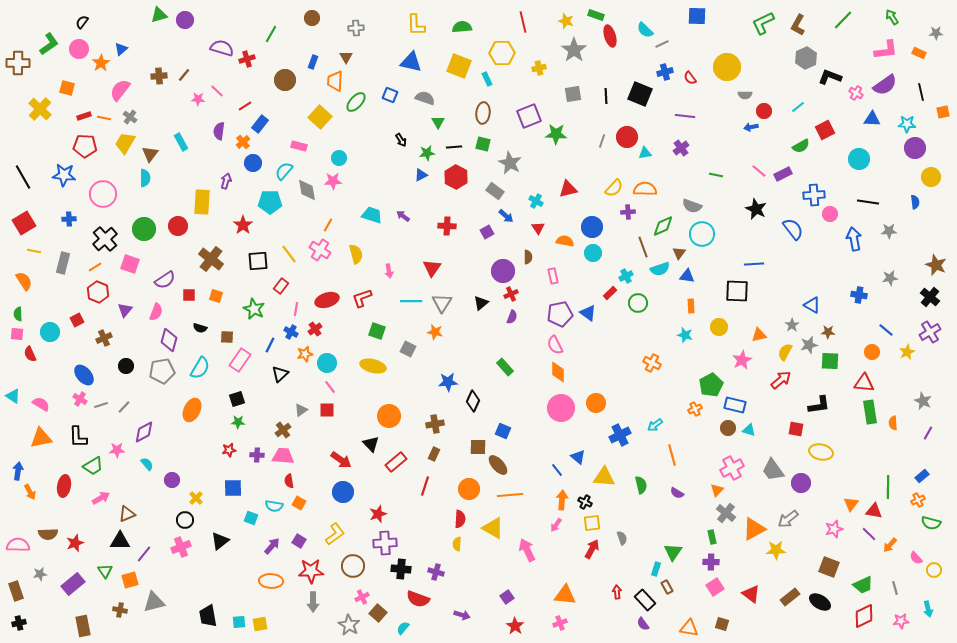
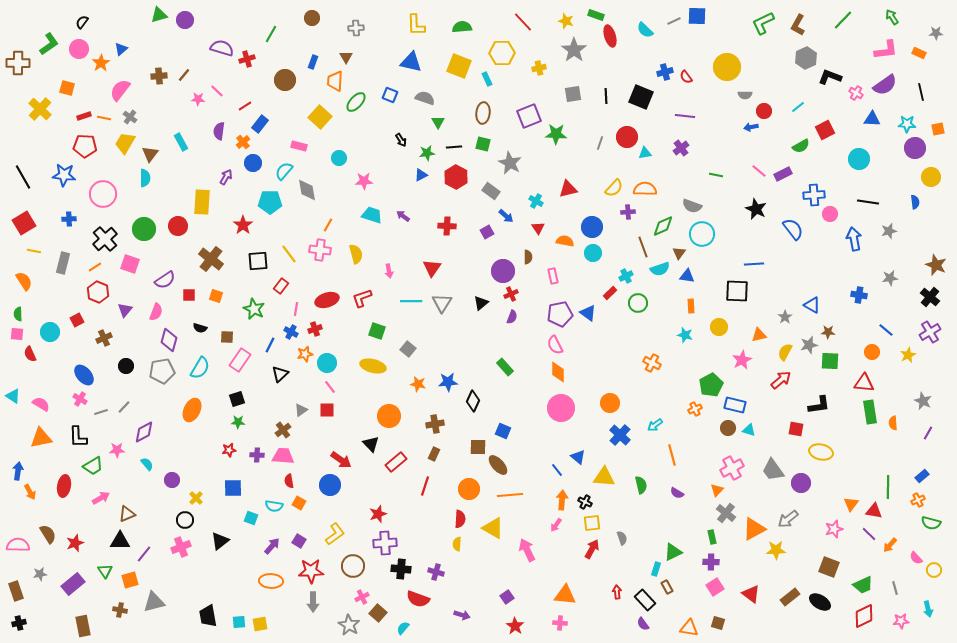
red line at (523, 22): rotated 30 degrees counterclockwise
gray line at (662, 44): moved 12 px right, 23 px up
red semicircle at (690, 78): moved 4 px left, 1 px up
black square at (640, 94): moved 1 px right, 3 px down
orange square at (943, 112): moved 5 px left, 17 px down
gray line at (602, 141): moved 2 px left, 2 px down
purple arrow at (226, 181): moved 4 px up; rotated 14 degrees clockwise
pink star at (333, 181): moved 31 px right
gray rectangle at (495, 191): moved 4 px left
gray star at (889, 231): rotated 14 degrees counterclockwise
pink cross at (320, 250): rotated 25 degrees counterclockwise
gray star at (792, 325): moved 7 px left, 8 px up
red cross at (315, 329): rotated 16 degrees clockwise
orange star at (435, 332): moved 17 px left, 52 px down
gray square at (408, 349): rotated 14 degrees clockwise
yellow star at (907, 352): moved 1 px right, 3 px down
orange circle at (596, 403): moved 14 px right
gray line at (101, 405): moved 7 px down
blue cross at (620, 435): rotated 20 degrees counterclockwise
blue circle at (343, 492): moved 13 px left, 7 px up
brown semicircle at (48, 534): rotated 120 degrees counterclockwise
green triangle at (673, 552): rotated 30 degrees clockwise
pink cross at (560, 623): rotated 24 degrees clockwise
brown square at (722, 624): moved 4 px left, 1 px up
